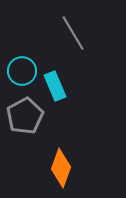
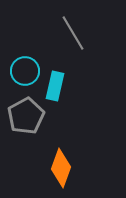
cyan circle: moved 3 px right
cyan rectangle: rotated 36 degrees clockwise
gray pentagon: moved 1 px right
